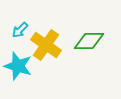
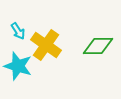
cyan arrow: moved 2 px left, 1 px down; rotated 78 degrees counterclockwise
green diamond: moved 9 px right, 5 px down
